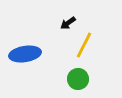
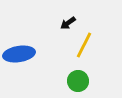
blue ellipse: moved 6 px left
green circle: moved 2 px down
